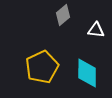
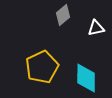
white triangle: moved 2 px up; rotated 18 degrees counterclockwise
cyan diamond: moved 1 px left, 5 px down
